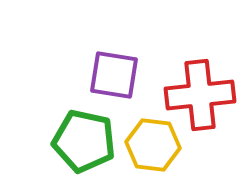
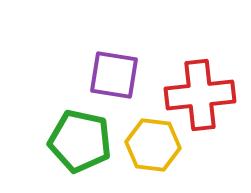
green pentagon: moved 4 px left
